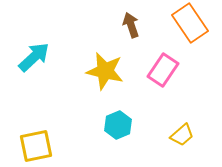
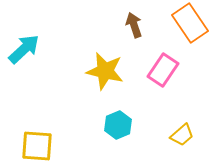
brown arrow: moved 3 px right
cyan arrow: moved 10 px left, 8 px up
yellow square: moved 1 px right; rotated 16 degrees clockwise
